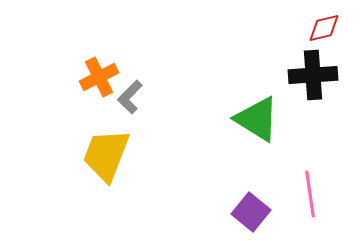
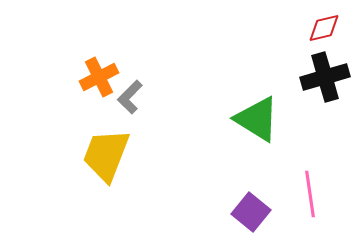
black cross: moved 12 px right, 2 px down; rotated 12 degrees counterclockwise
